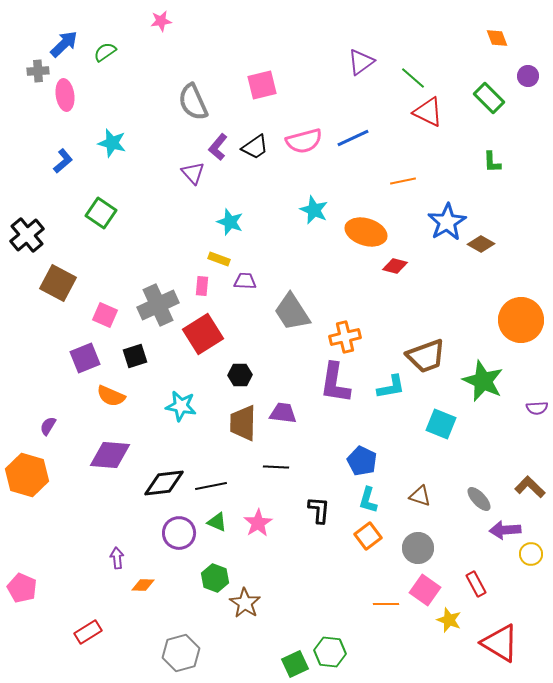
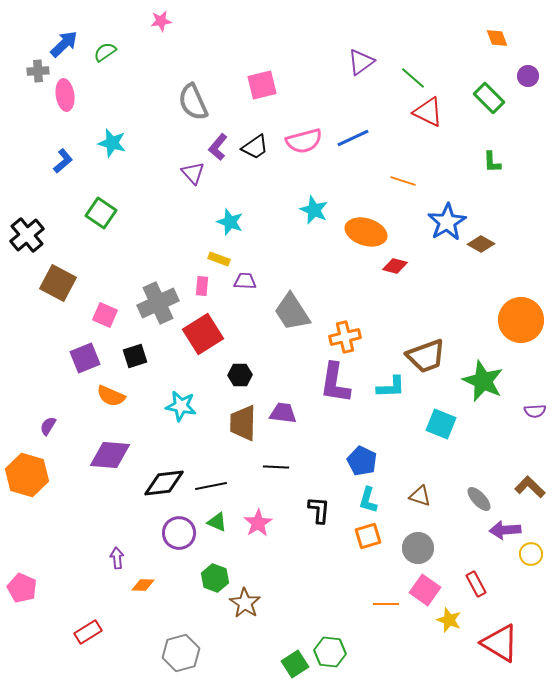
orange line at (403, 181): rotated 30 degrees clockwise
gray cross at (158, 305): moved 2 px up
cyan L-shape at (391, 387): rotated 8 degrees clockwise
purple semicircle at (537, 408): moved 2 px left, 3 px down
orange square at (368, 536): rotated 20 degrees clockwise
green square at (295, 664): rotated 8 degrees counterclockwise
